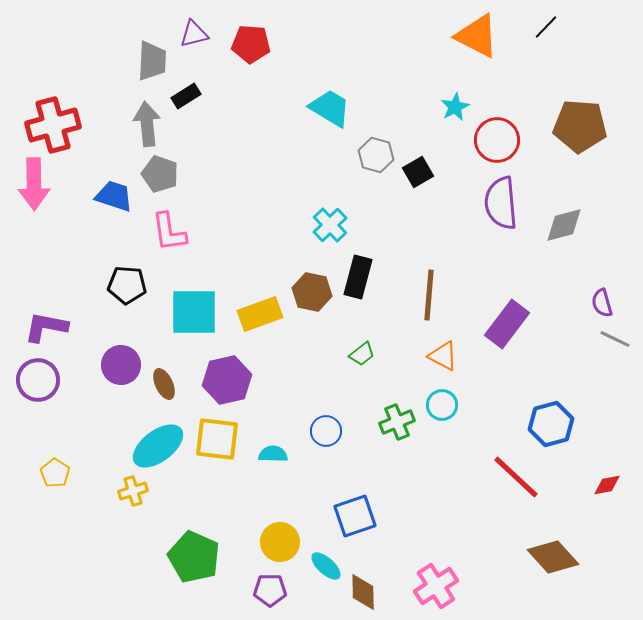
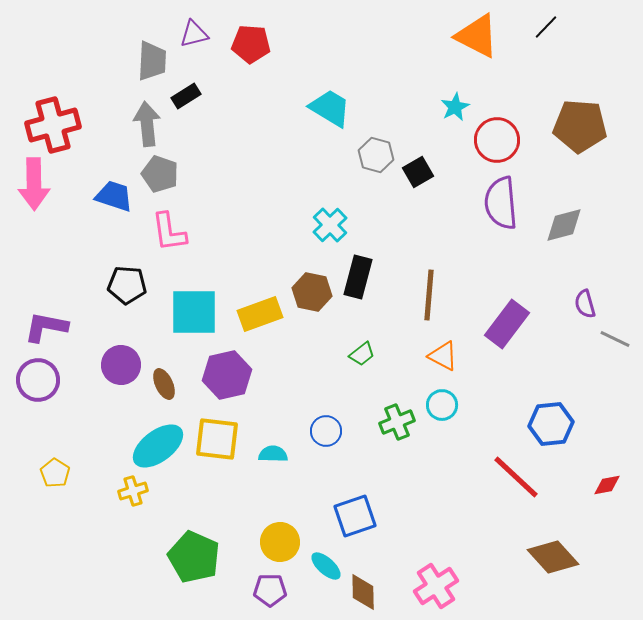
purple semicircle at (602, 303): moved 17 px left, 1 px down
purple hexagon at (227, 380): moved 5 px up
blue hexagon at (551, 424): rotated 9 degrees clockwise
